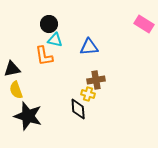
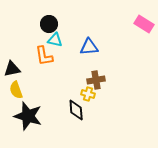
black diamond: moved 2 px left, 1 px down
